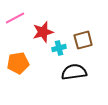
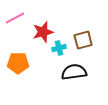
orange pentagon: rotated 10 degrees clockwise
